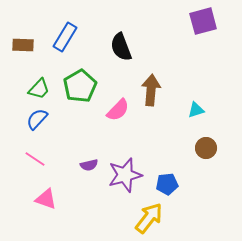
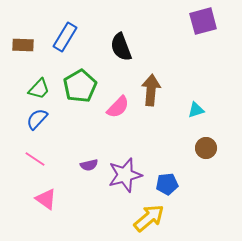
pink semicircle: moved 3 px up
pink triangle: rotated 15 degrees clockwise
yellow arrow: rotated 12 degrees clockwise
